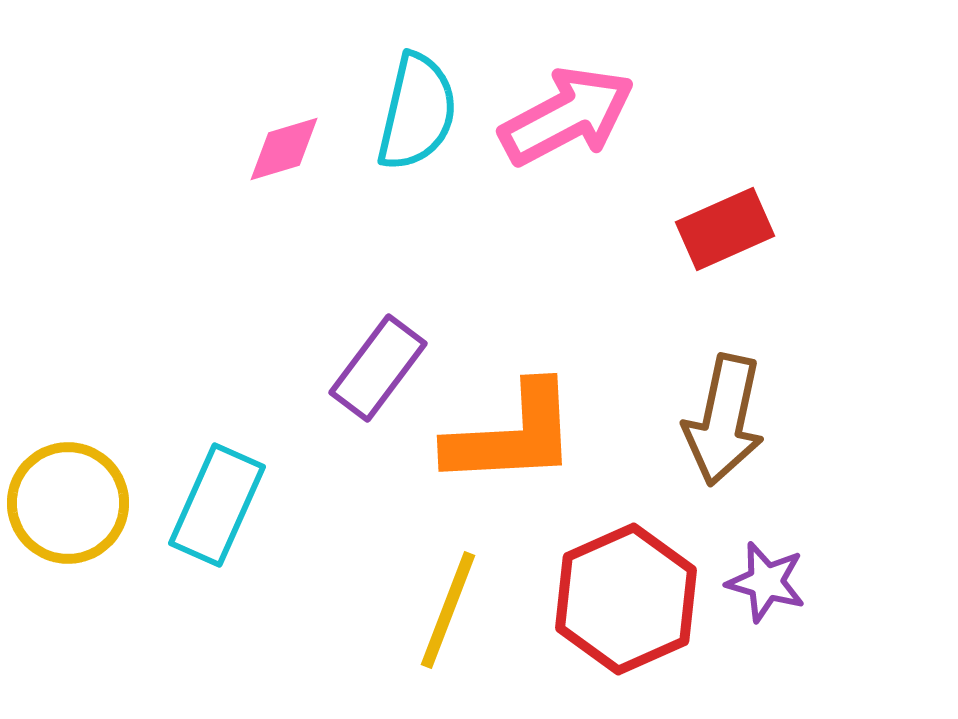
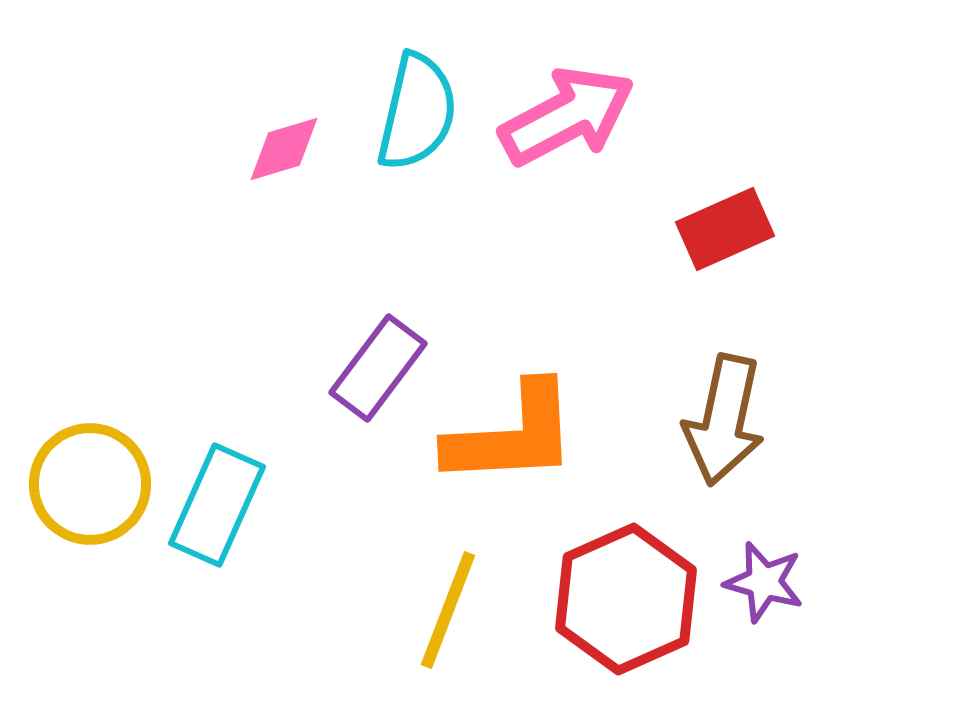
yellow circle: moved 22 px right, 19 px up
purple star: moved 2 px left
